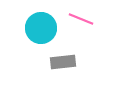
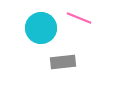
pink line: moved 2 px left, 1 px up
